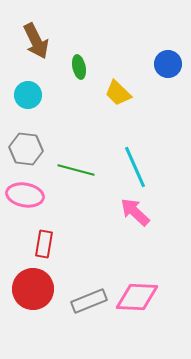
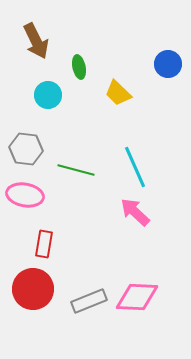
cyan circle: moved 20 px right
